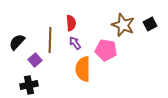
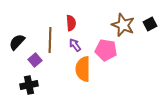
purple arrow: moved 2 px down
